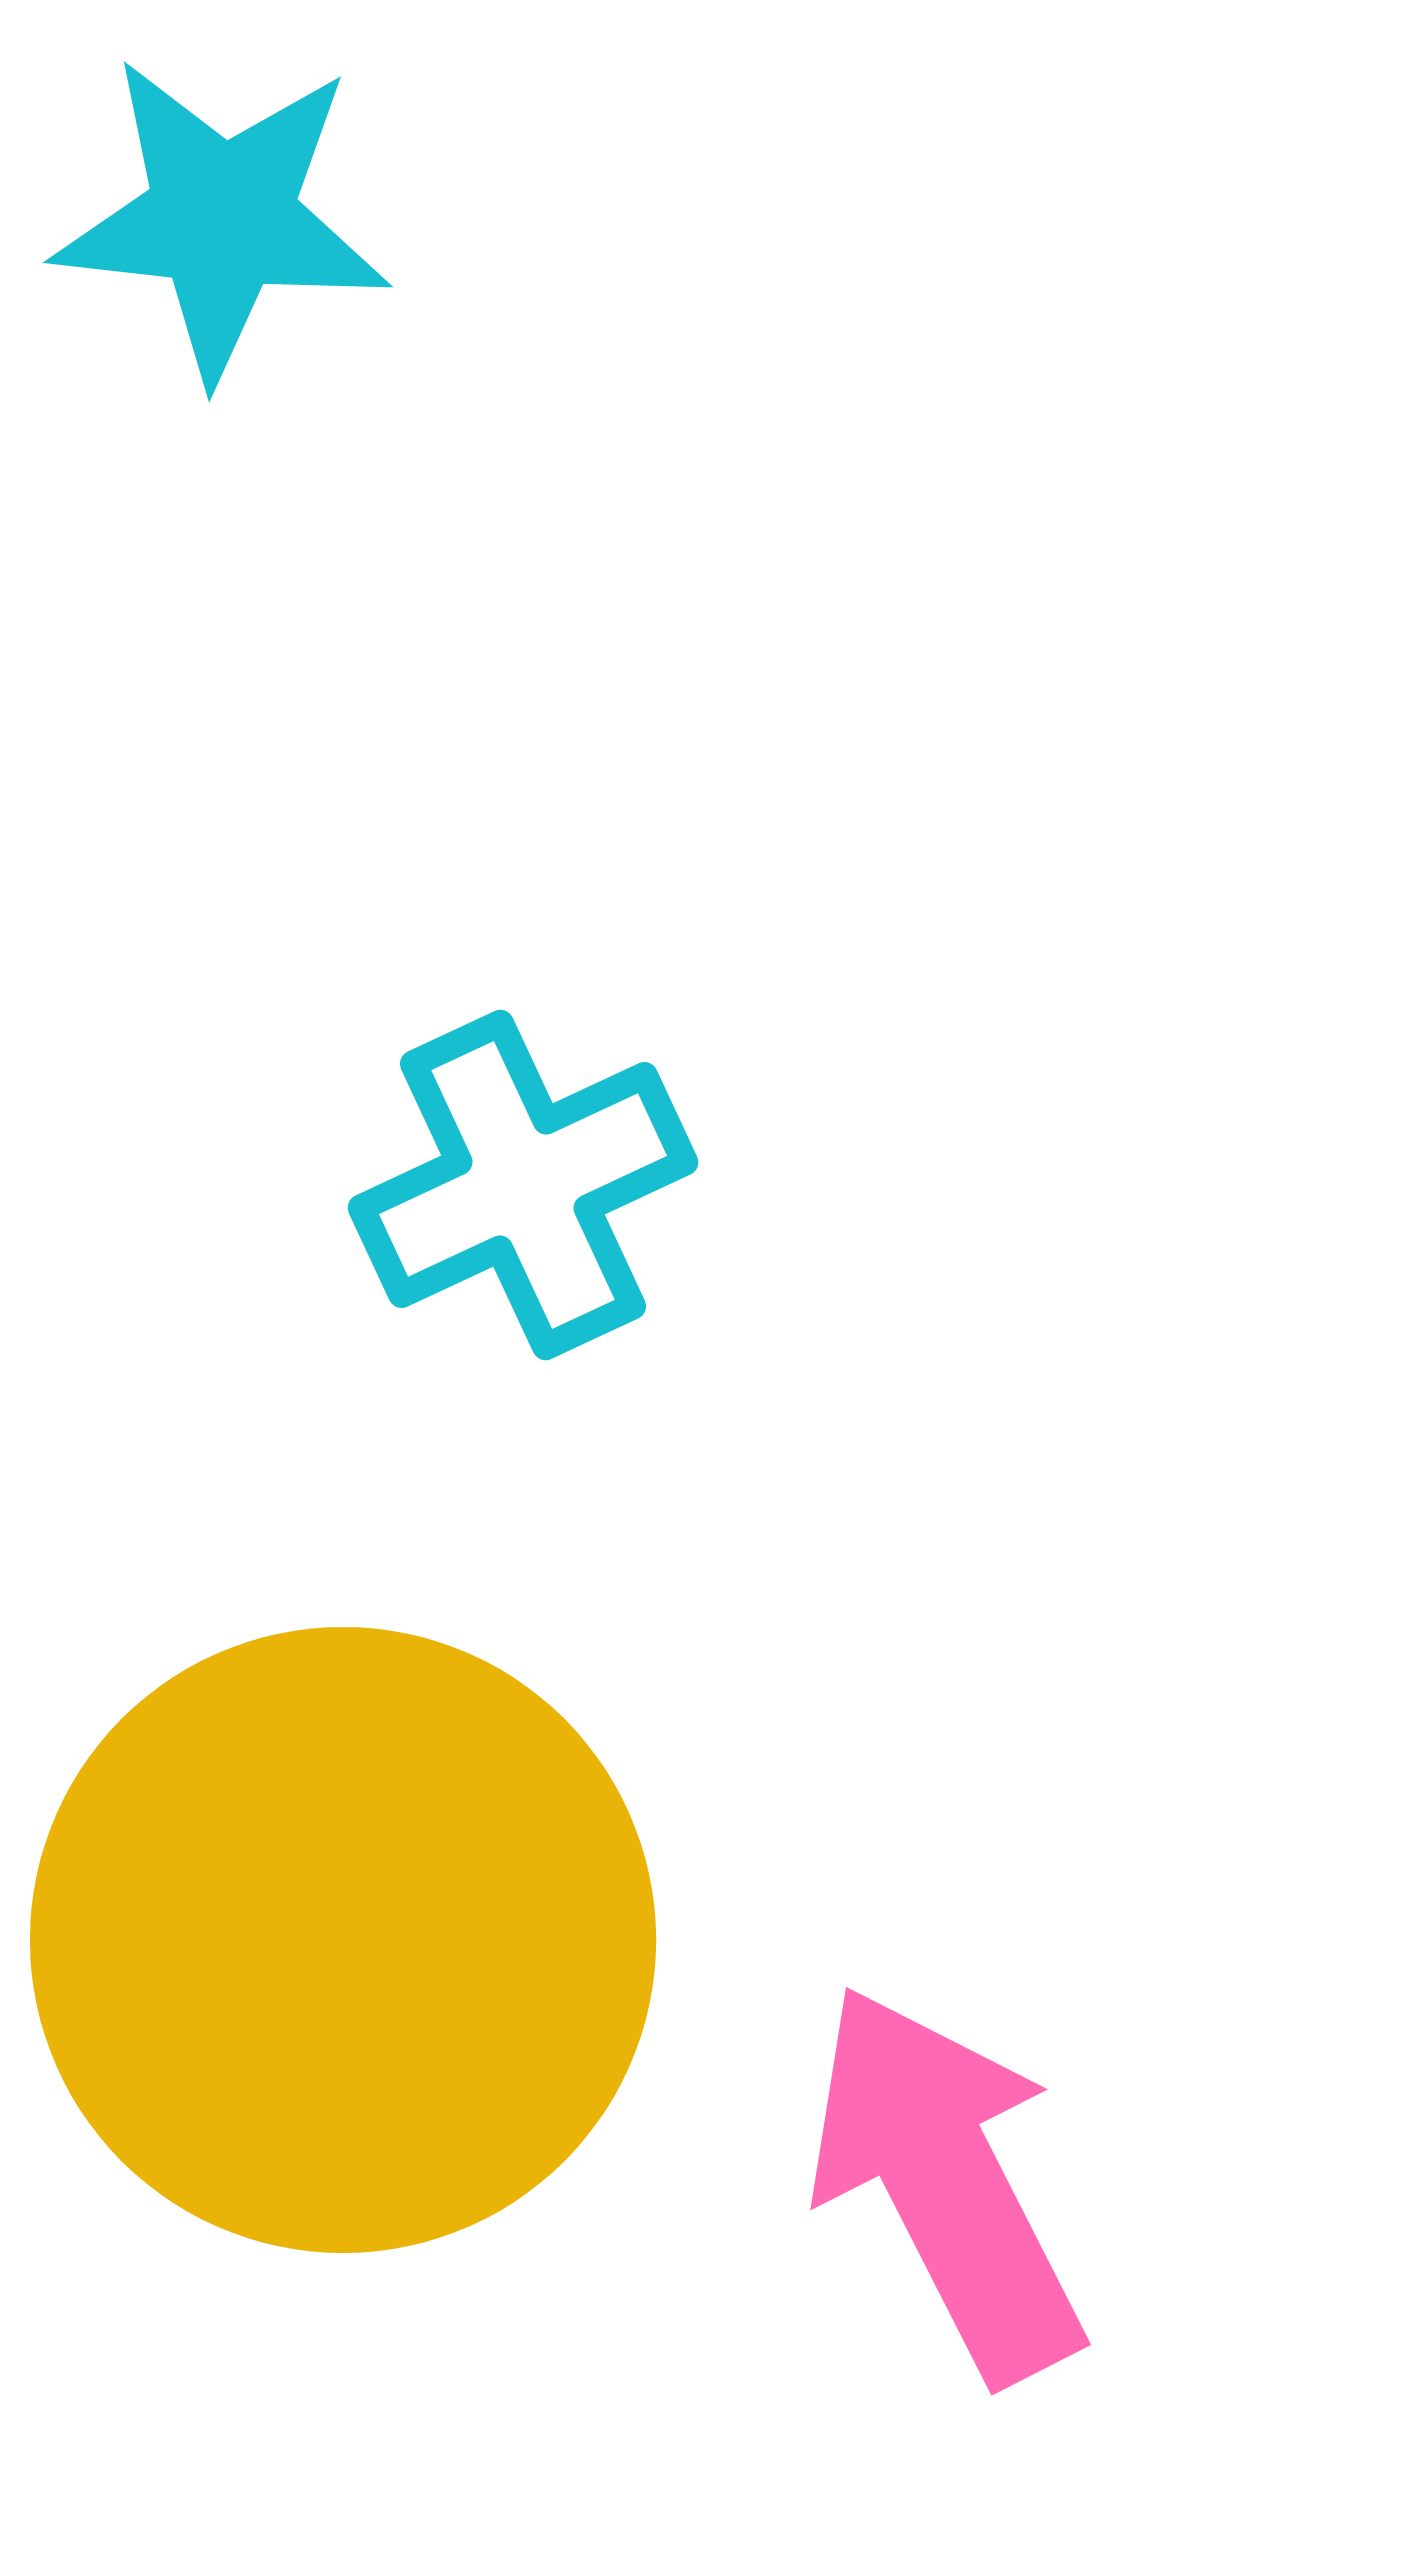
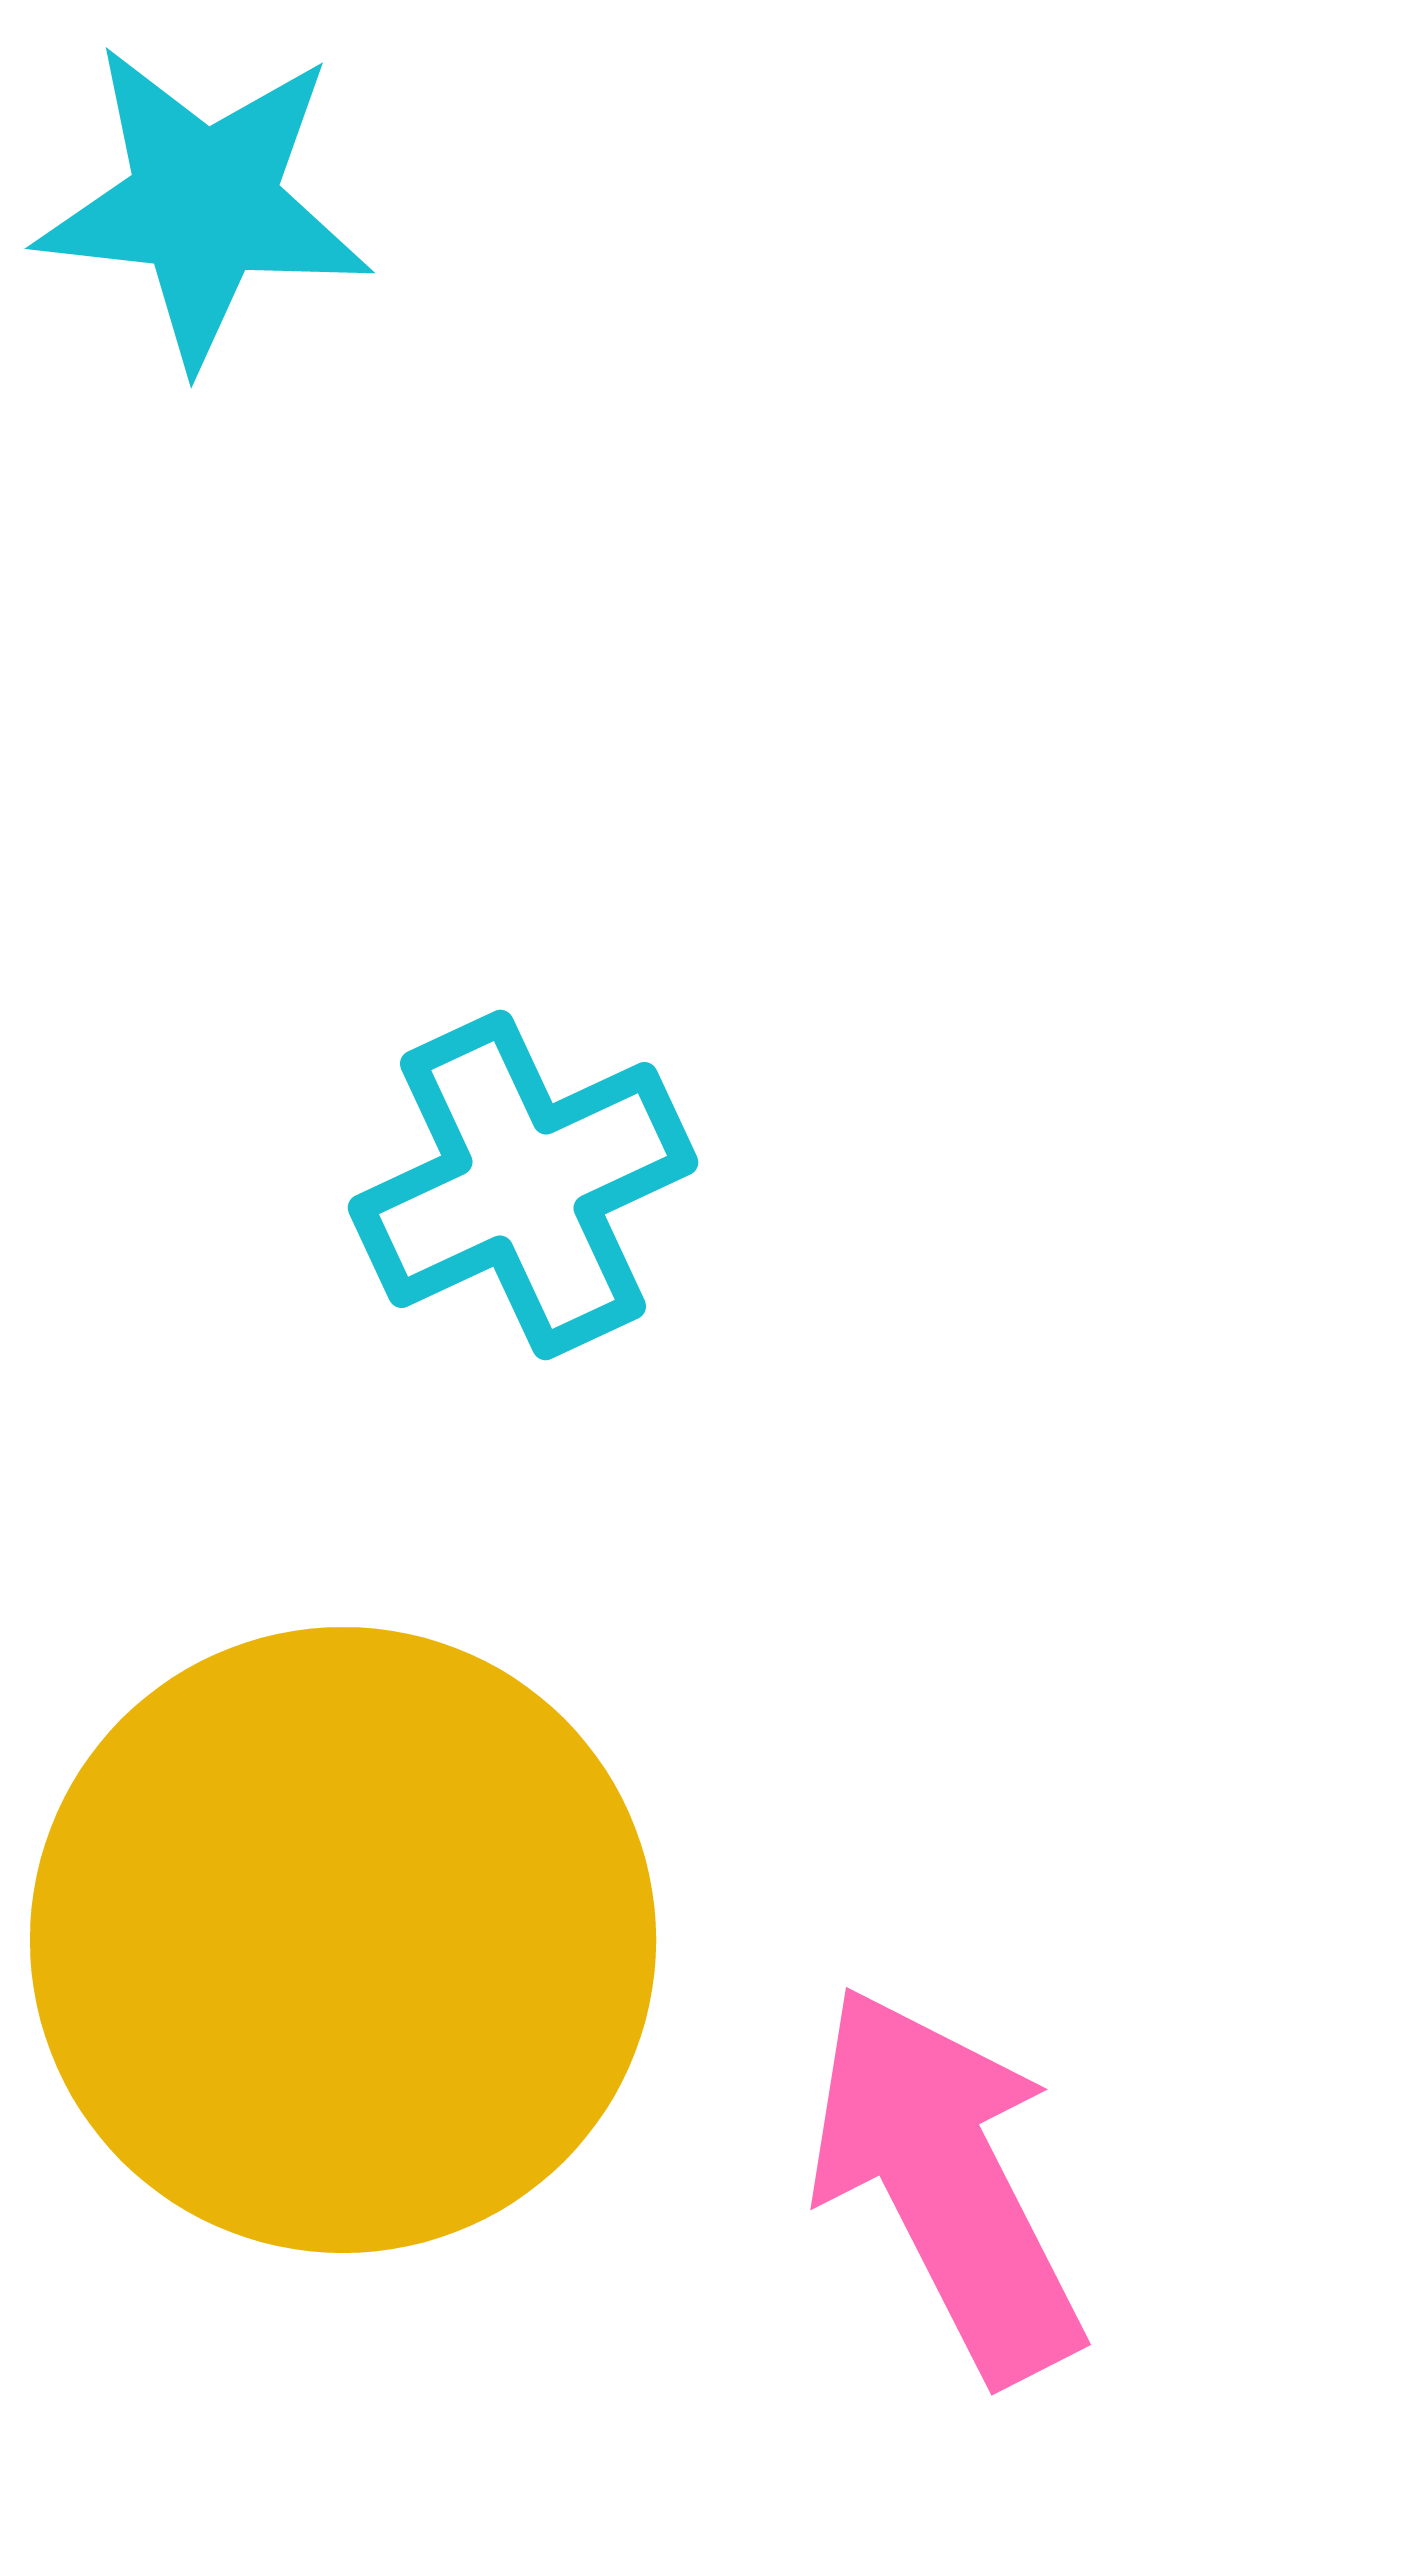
cyan star: moved 18 px left, 14 px up
